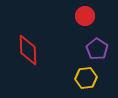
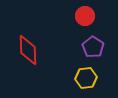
purple pentagon: moved 4 px left, 2 px up
